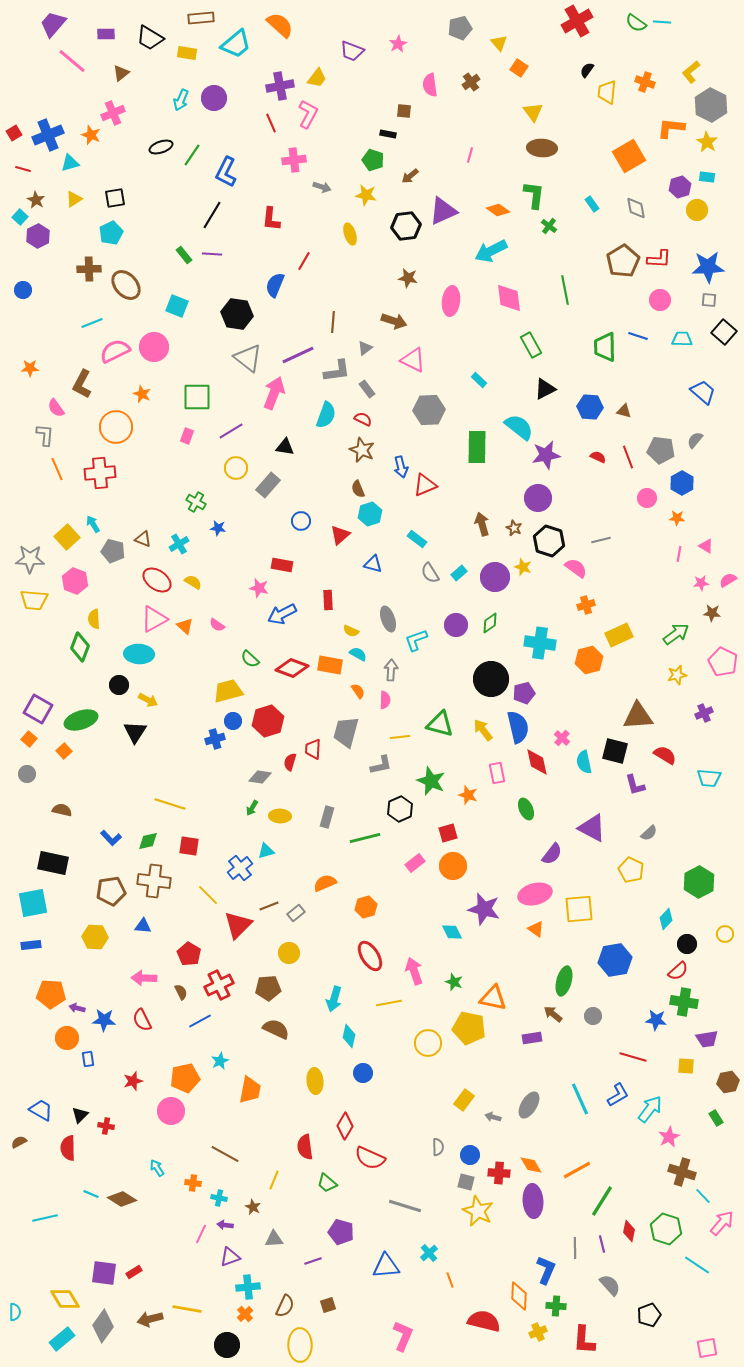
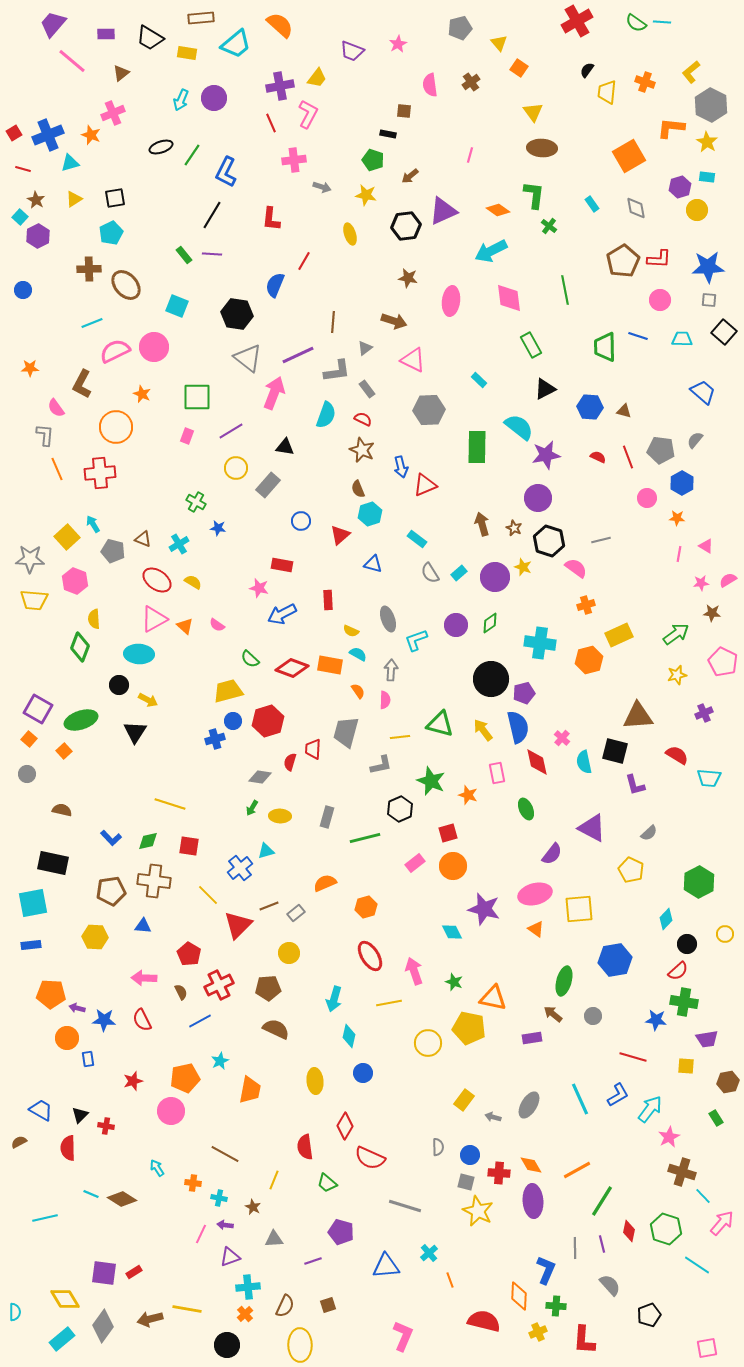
red semicircle at (665, 755): moved 12 px right
